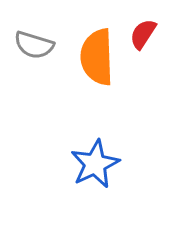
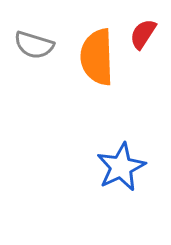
blue star: moved 26 px right, 3 px down
